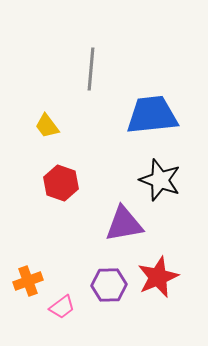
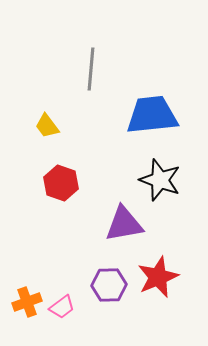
orange cross: moved 1 px left, 21 px down
